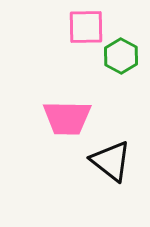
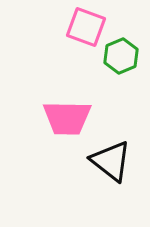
pink square: rotated 21 degrees clockwise
green hexagon: rotated 8 degrees clockwise
